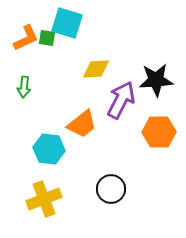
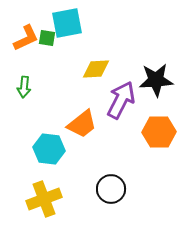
cyan square: rotated 28 degrees counterclockwise
